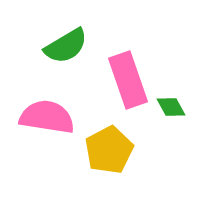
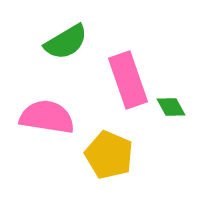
green semicircle: moved 4 px up
yellow pentagon: moved 5 px down; rotated 21 degrees counterclockwise
